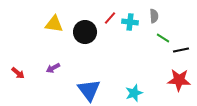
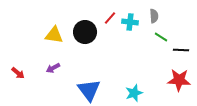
yellow triangle: moved 11 px down
green line: moved 2 px left, 1 px up
black line: rotated 14 degrees clockwise
